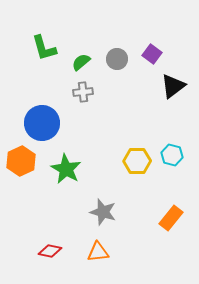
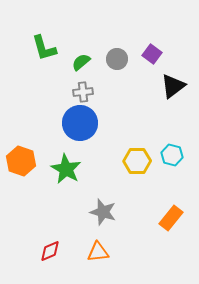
blue circle: moved 38 px right
orange hexagon: rotated 16 degrees counterclockwise
red diamond: rotated 35 degrees counterclockwise
